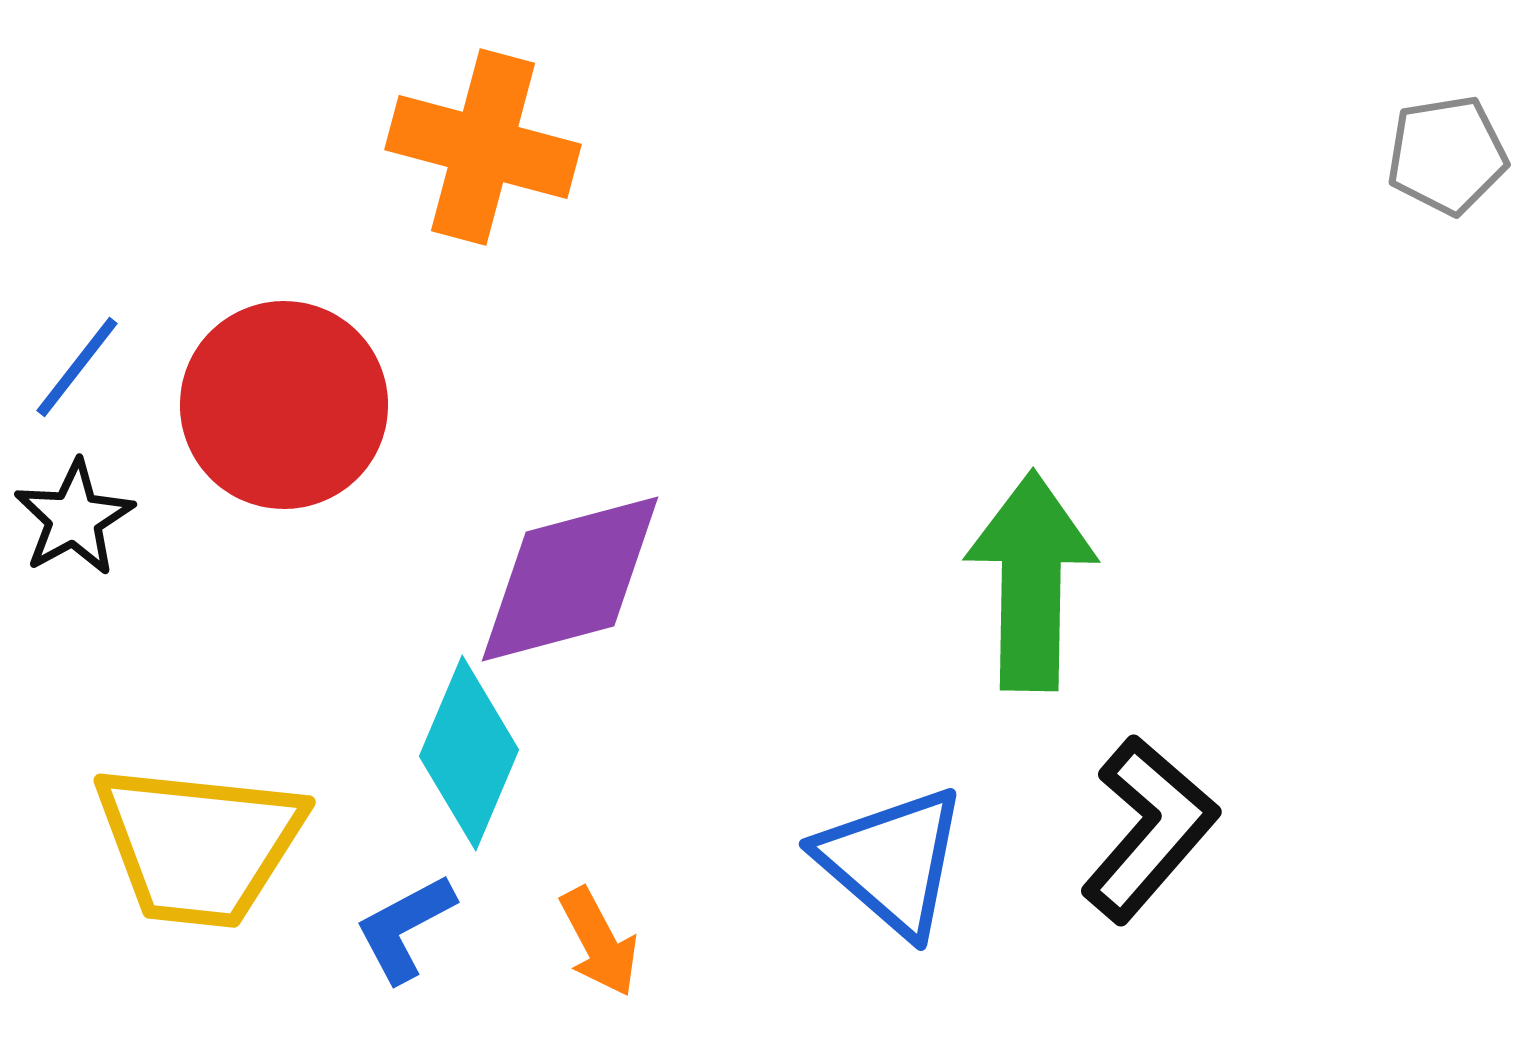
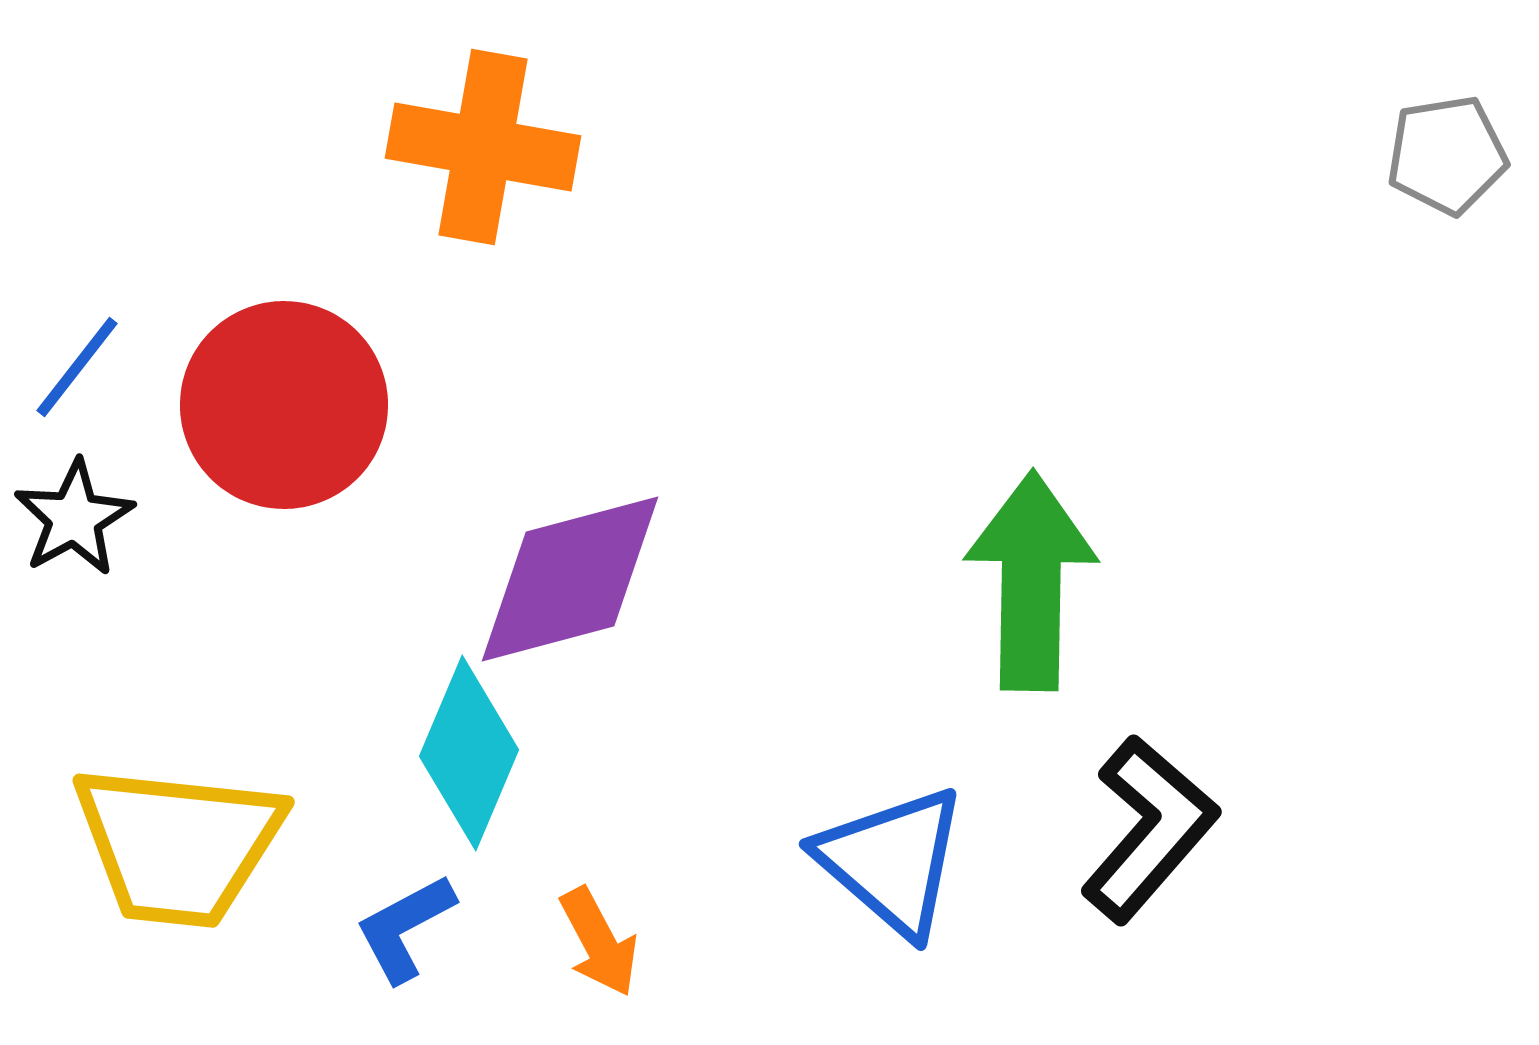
orange cross: rotated 5 degrees counterclockwise
yellow trapezoid: moved 21 px left
